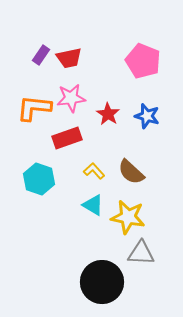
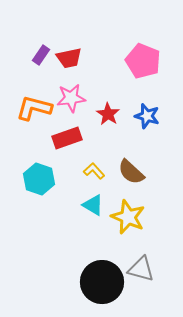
orange L-shape: rotated 9 degrees clockwise
yellow star: rotated 12 degrees clockwise
gray triangle: moved 16 px down; rotated 12 degrees clockwise
